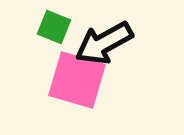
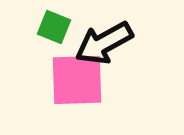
pink square: rotated 18 degrees counterclockwise
